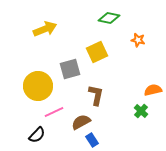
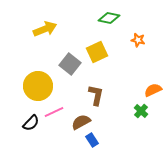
gray square: moved 5 px up; rotated 35 degrees counterclockwise
orange semicircle: rotated 12 degrees counterclockwise
black semicircle: moved 6 px left, 12 px up
